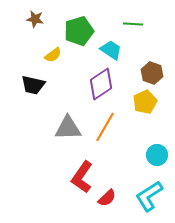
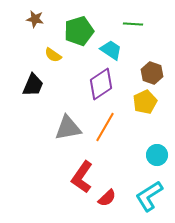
yellow semicircle: rotated 72 degrees clockwise
black trapezoid: rotated 80 degrees counterclockwise
gray triangle: rotated 8 degrees counterclockwise
